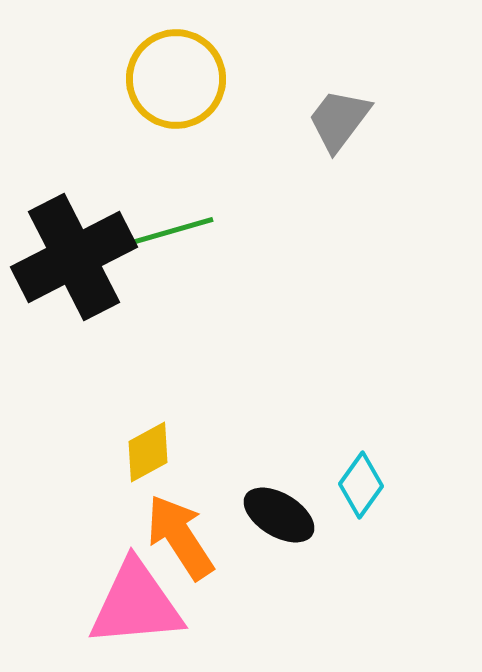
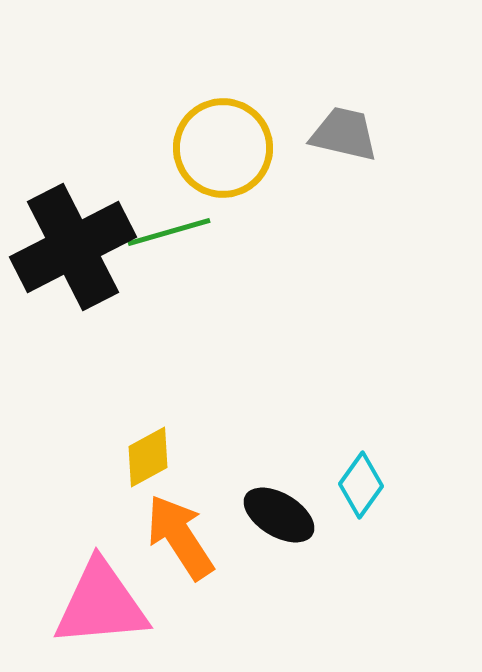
yellow circle: moved 47 px right, 69 px down
gray trapezoid: moved 5 px right, 14 px down; rotated 66 degrees clockwise
green line: moved 3 px left, 1 px down
black cross: moved 1 px left, 10 px up
yellow diamond: moved 5 px down
pink triangle: moved 35 px left
